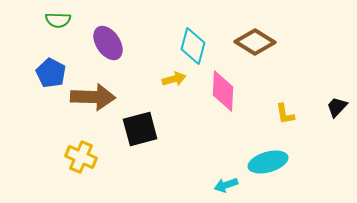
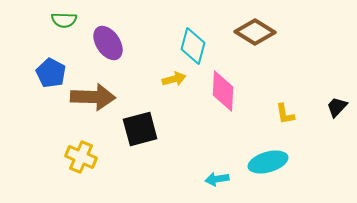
green semicircle: moved 6 px right
brown diamond: moved 10 px up
cyan arrow: moved 9 px left, 6 px up; rotated 10 degrees clockwise
